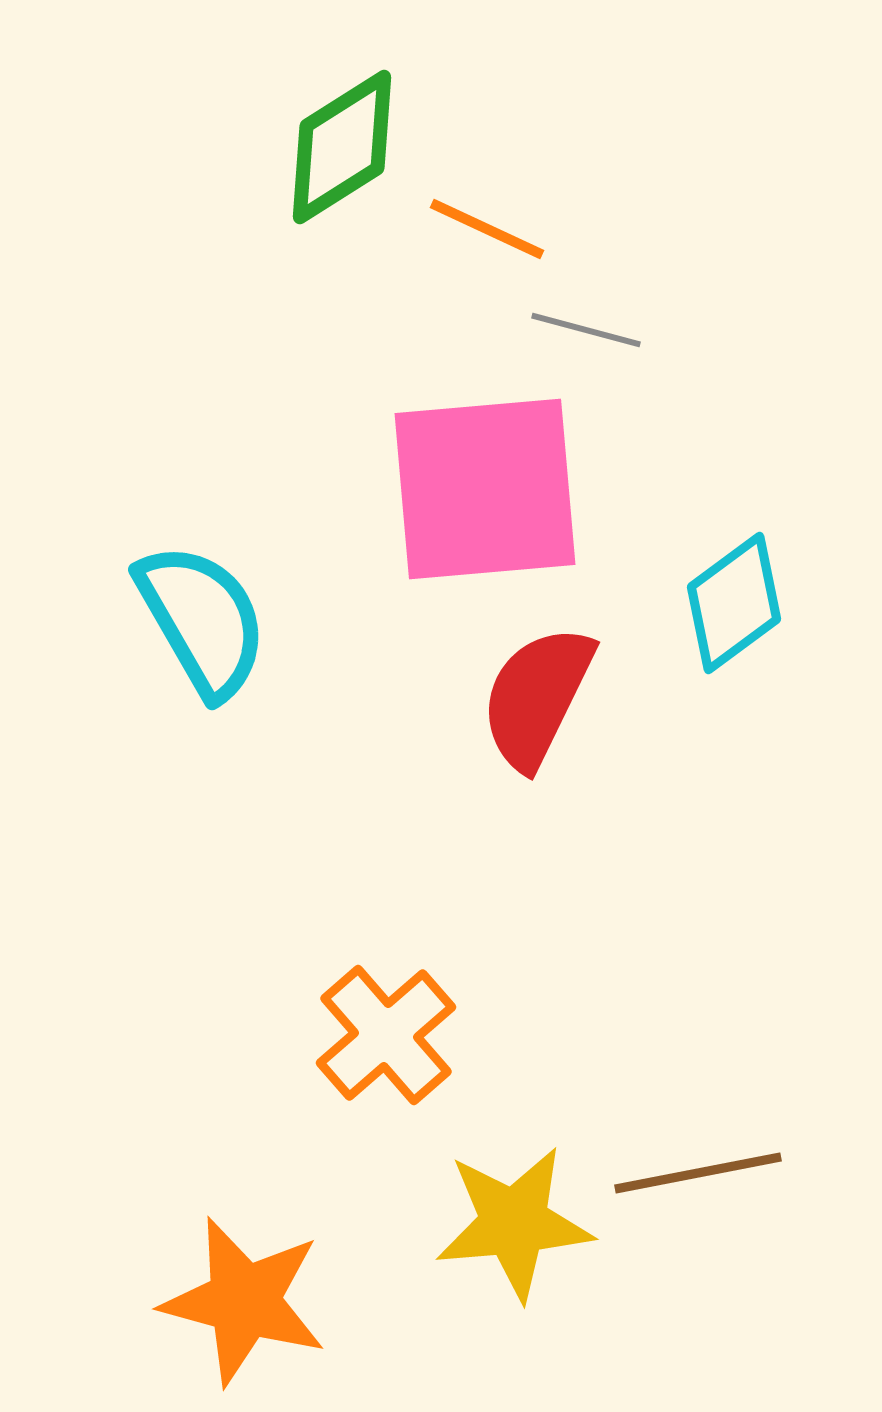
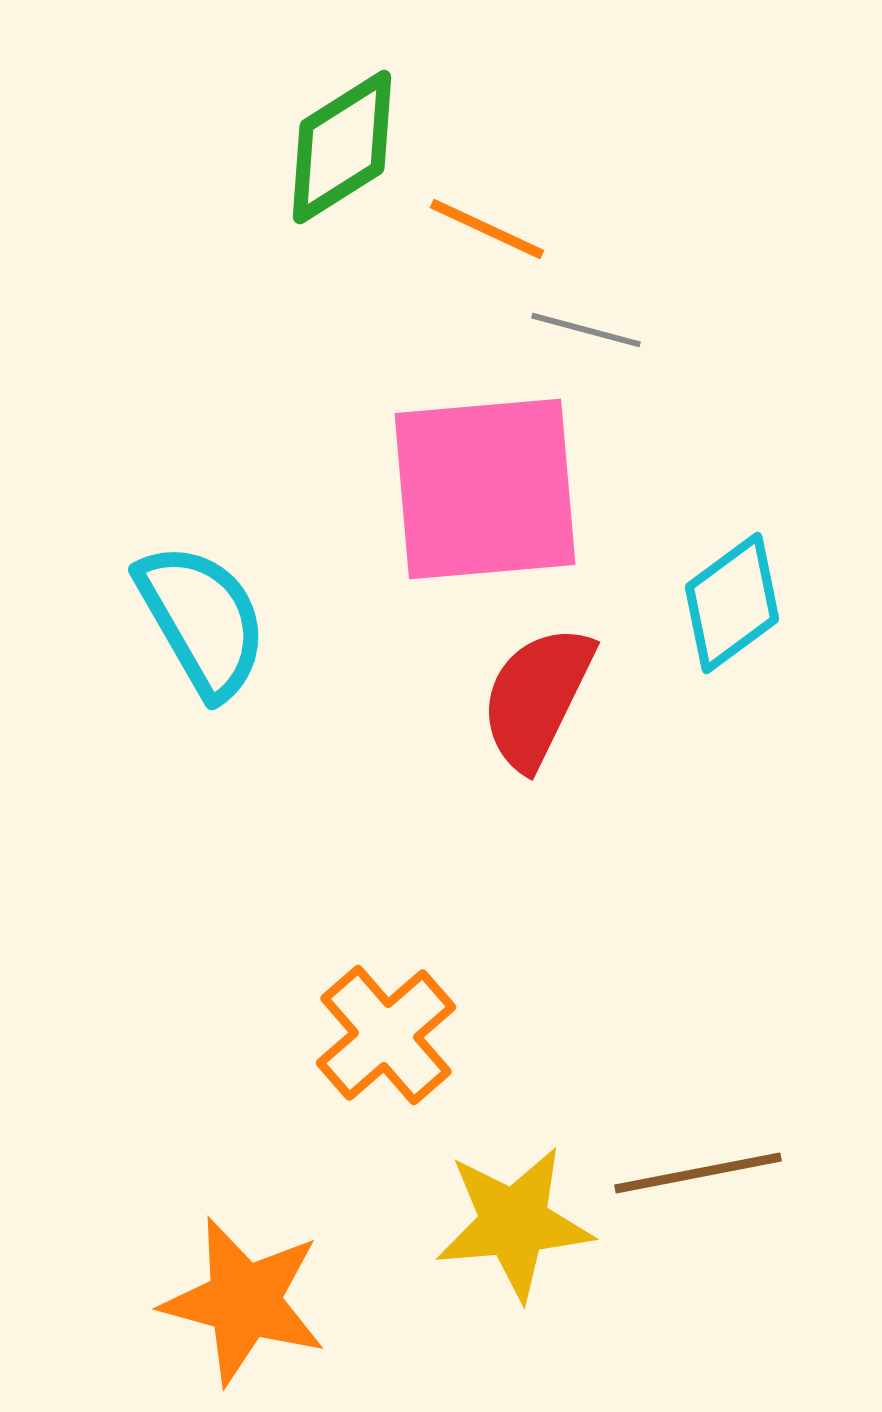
cyan diamond: moved 2 px left
